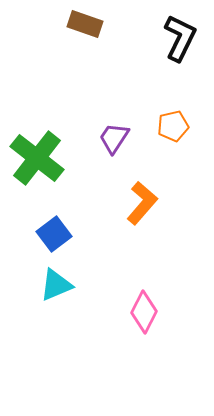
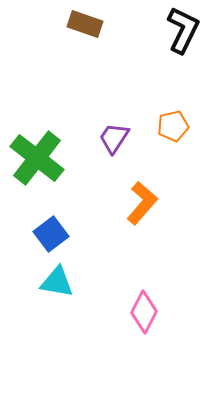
black L-shape: moved 3 px right, 8 px up
blue square: moved 3 px left
cyan triangle: moved 1 px right, 3 px up; rotated 33 degrees clockwise
